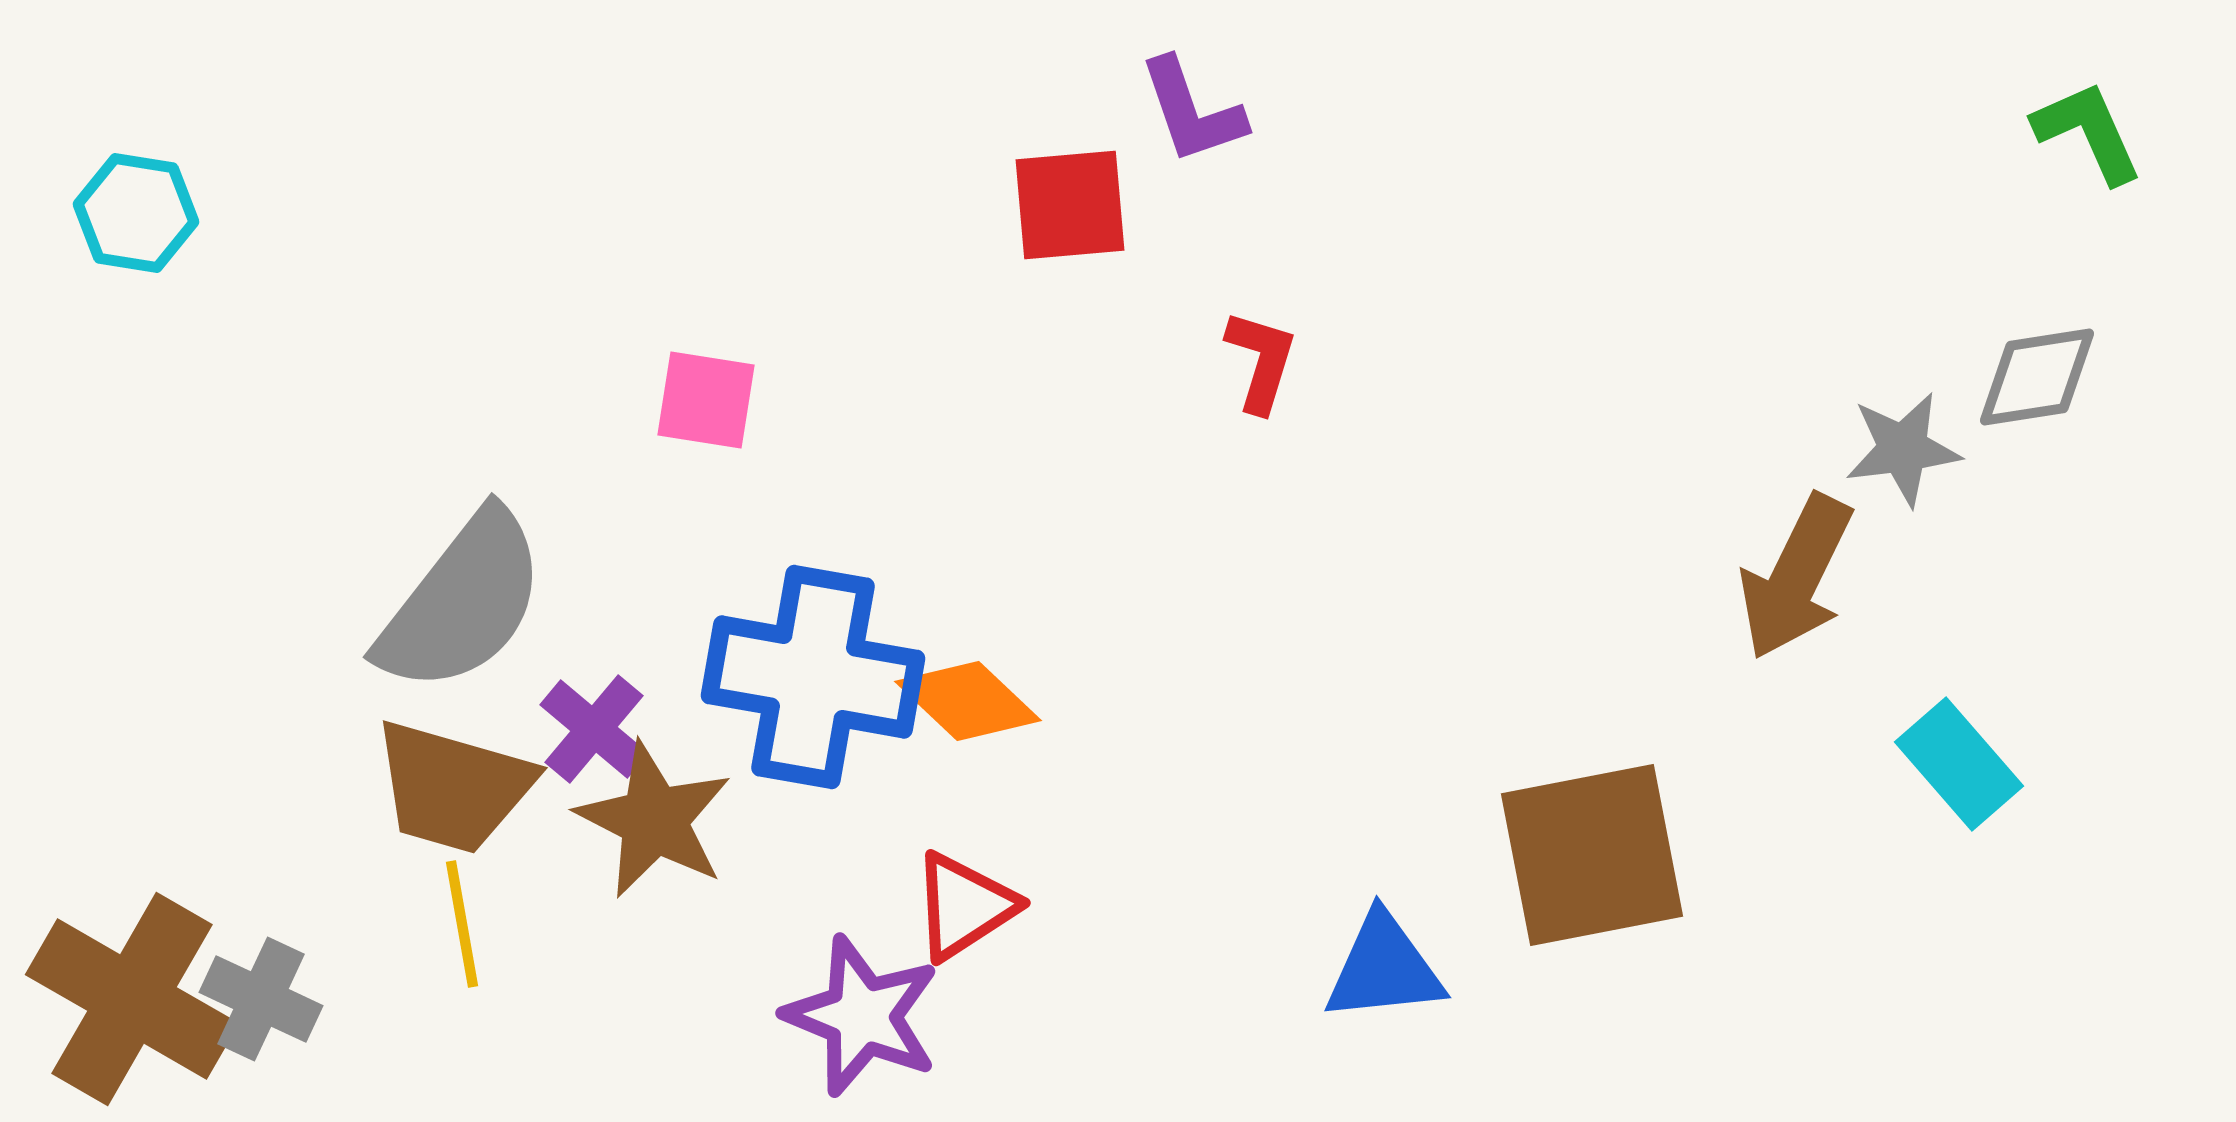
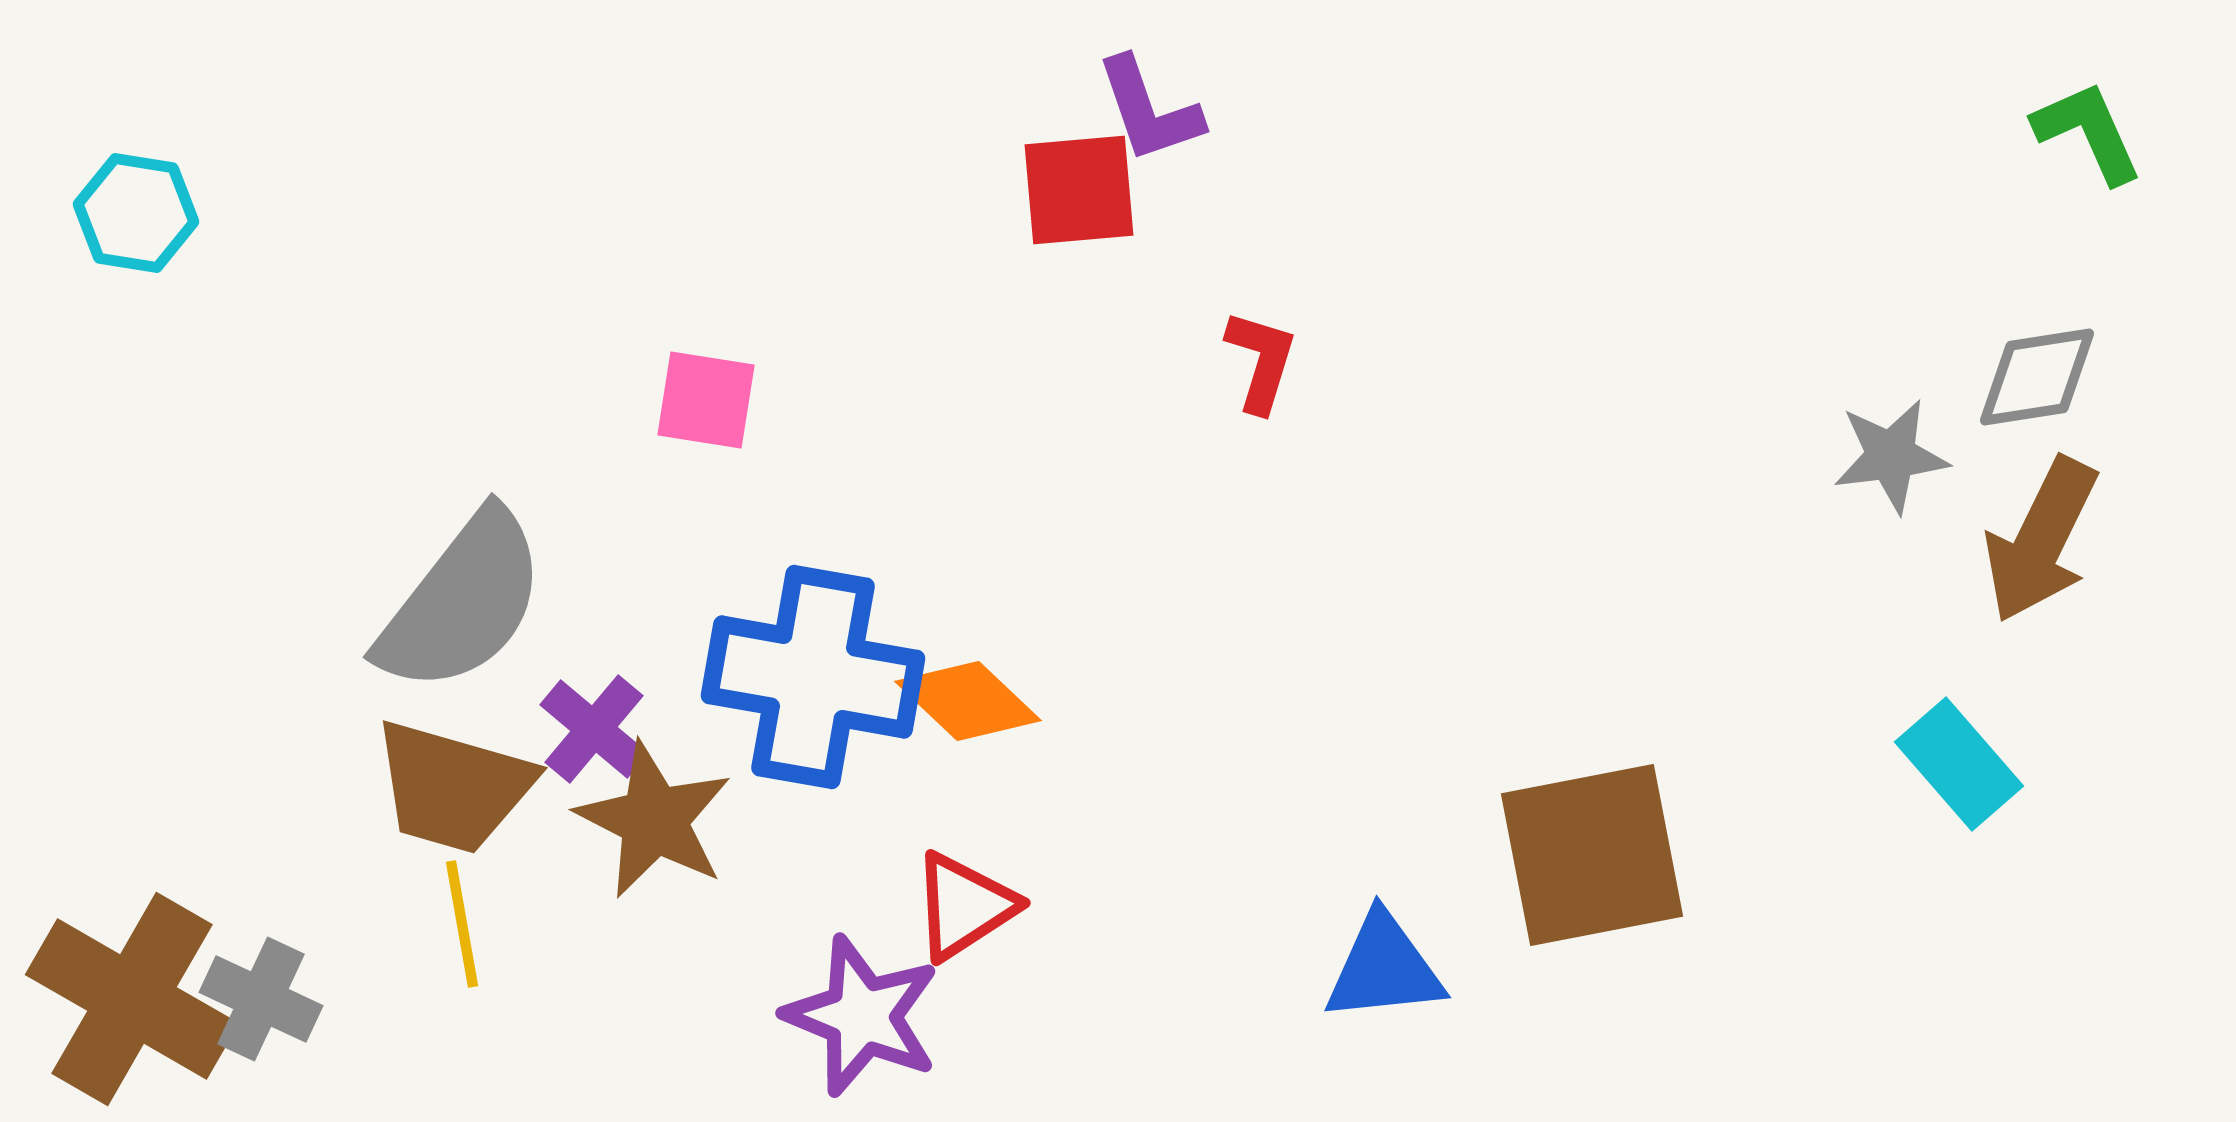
purple L-shape: moved 43 px left, 1 px up
red square: moved 9 px right, 15 px up
gray star: moved 12 px left, 7 px down
brown arrow: moved 245 px right, 37 px up
